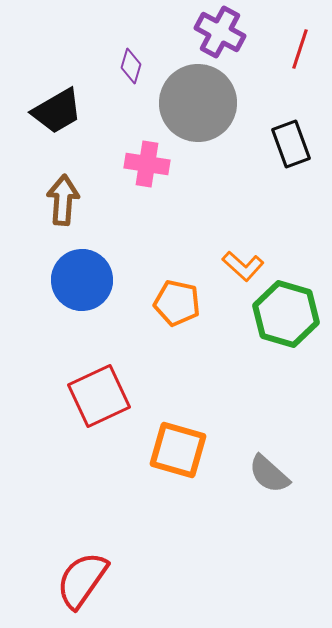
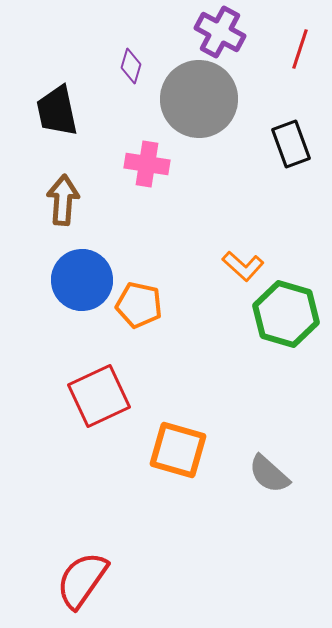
gray circle: moved 1 px right, 4 px up
black trapezoid: rotated 108 degrees clockwise
orange pentagon: moved 38 px left, 2 px down
